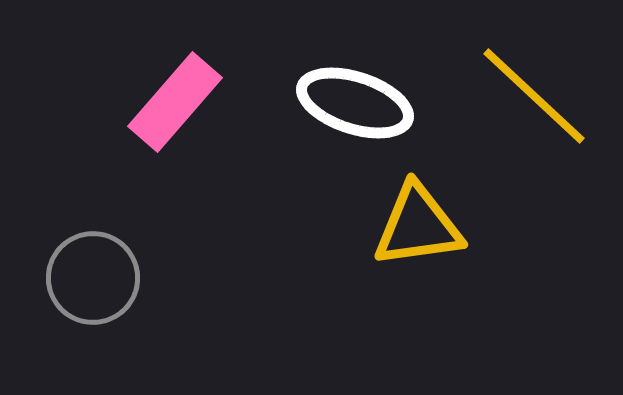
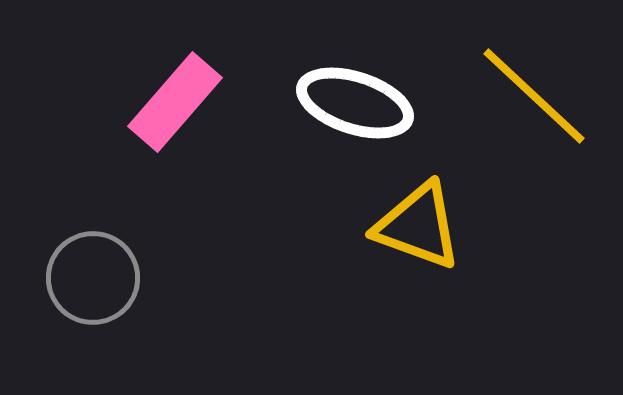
yellow triangle: rotated 28 degrees clockwise
